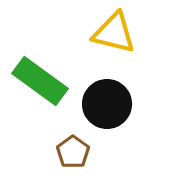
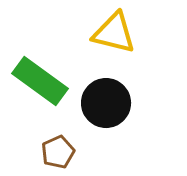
black circle: moved 1 px left, 1 px up
brown pentagon: moved 15 px left; rotated 12 degrees clockwise
